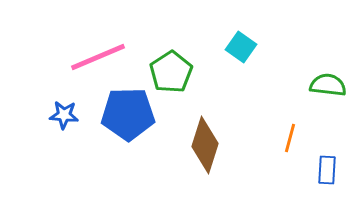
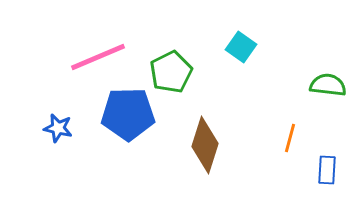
green pentagon: rotated 6 degrees clockwise
blue star: moved 6 px left, 13 px down; rotated 8 degrees clockwise
